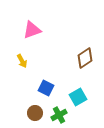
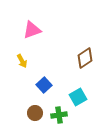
blue square: moved 2 px left, 3 px up; rotated 21 degrees clockwise
green cross: rotated 21 degrees clockwise
